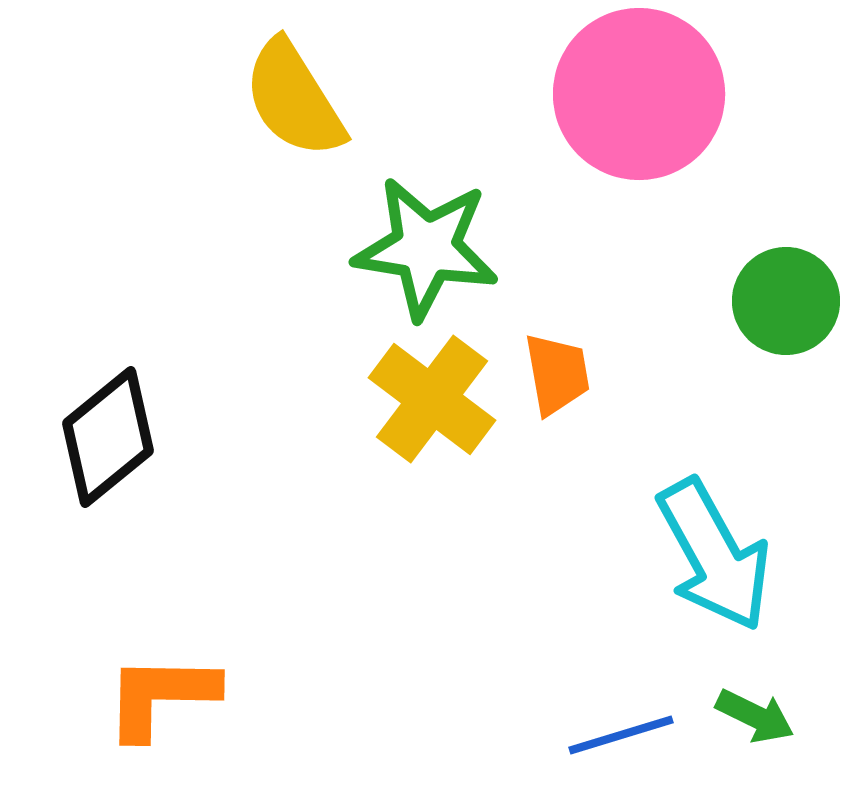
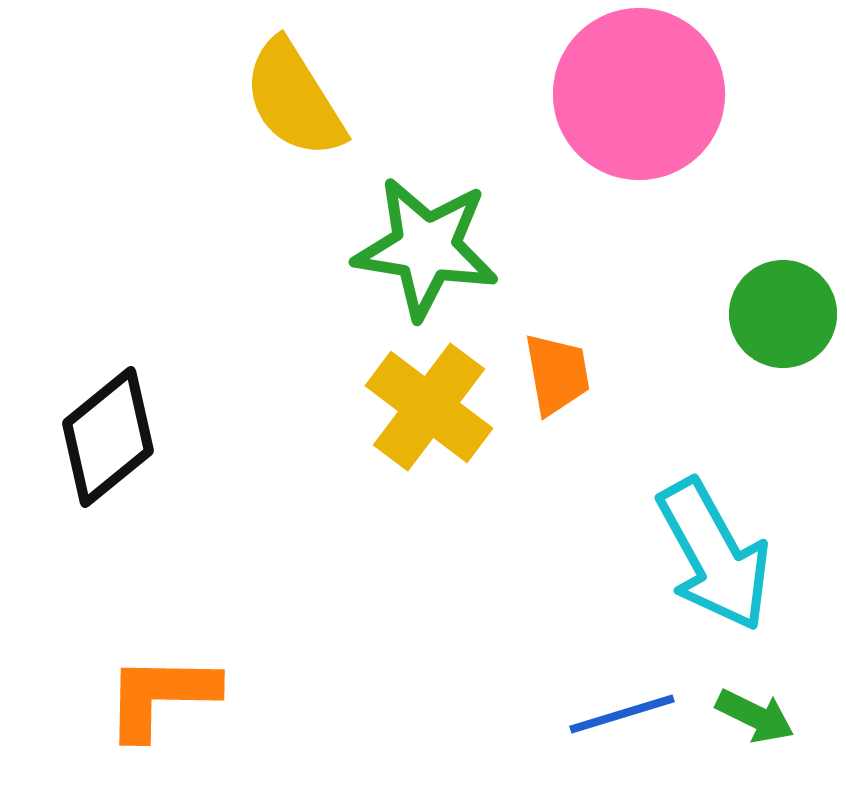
green circle: moved 3 px left, 13 px down
yellow cross: moved 3 px left, 8 px down
blue line: moved 1 px right, 21 px up
